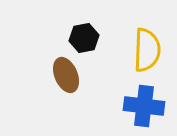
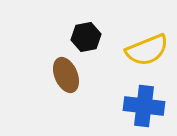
black hexagon: moved 2 px right, 1 px up
yellow semicircle: rotated 66 degrees clockwise
